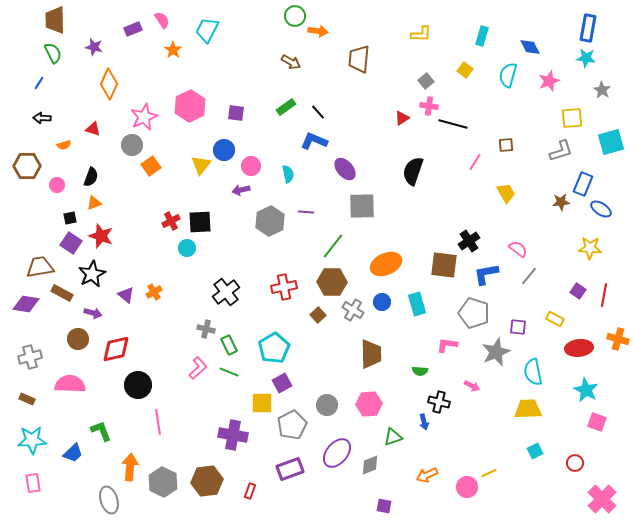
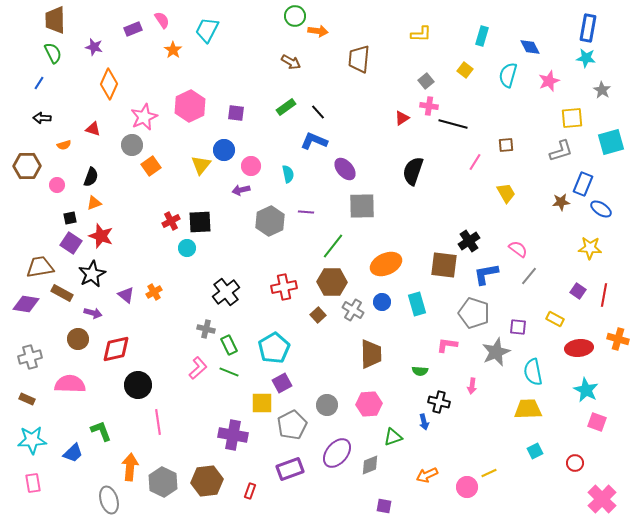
pink arrow at (472, 386): rotated 70 degrees clockwise
